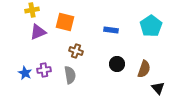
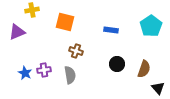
purple triangle: moved 21 px left
